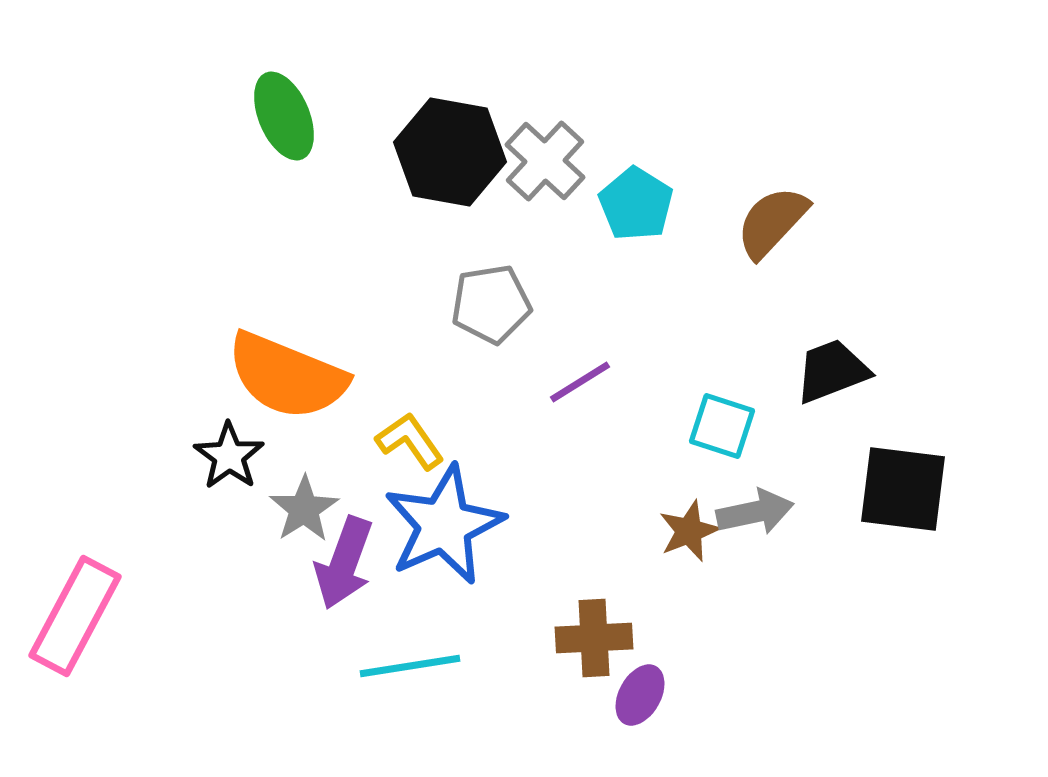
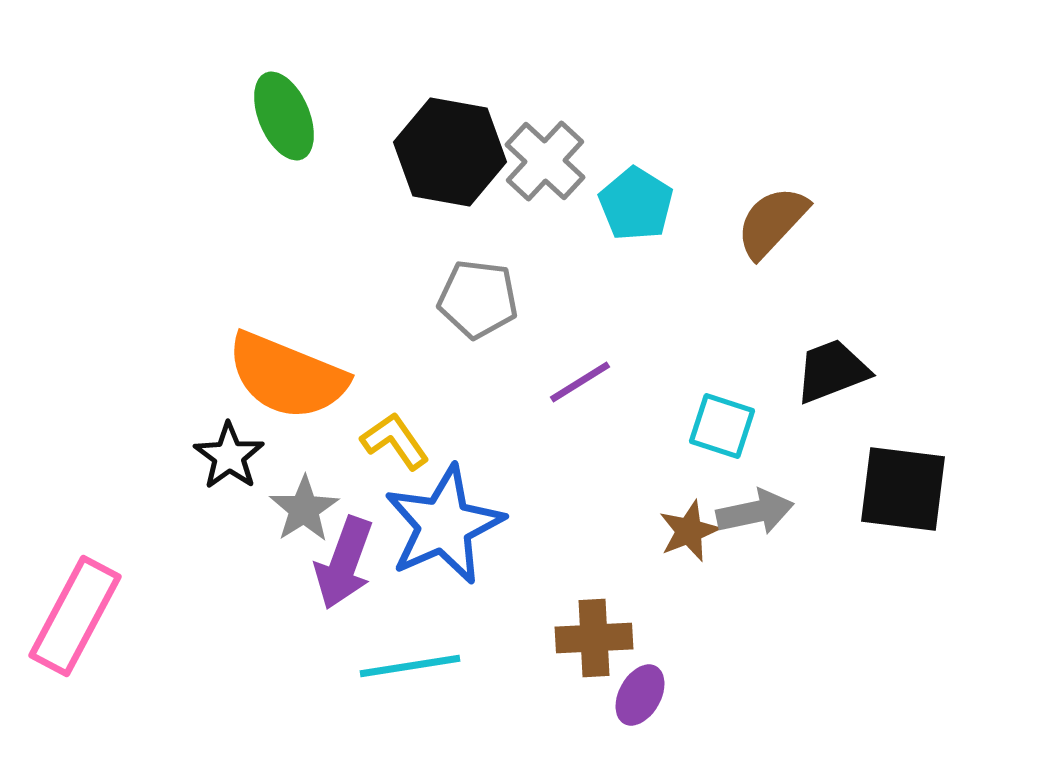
gray pentagon: moved 13 px left, 5 px up; rotated 16 degrees clockwise
yellow L-shape: moved 15 px left
